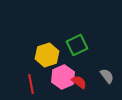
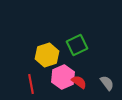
gray semicircle: moved 7 px down
